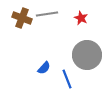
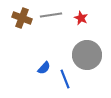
gray line: moved 4 px right, 1 px down
blue line: moved 2 px left
